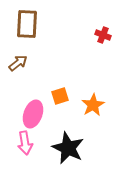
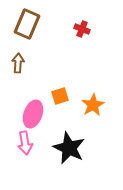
brown rectangle: rotated 20 degrees clockwise
red cross: moved 21 px left, 6 px up
brown arrow: rotated 48 degrees counterclockwise
black star: moved 1 px right
